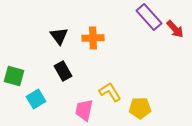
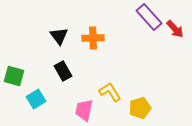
yellow pentagon: rotated 15 degrees counterclockwise
